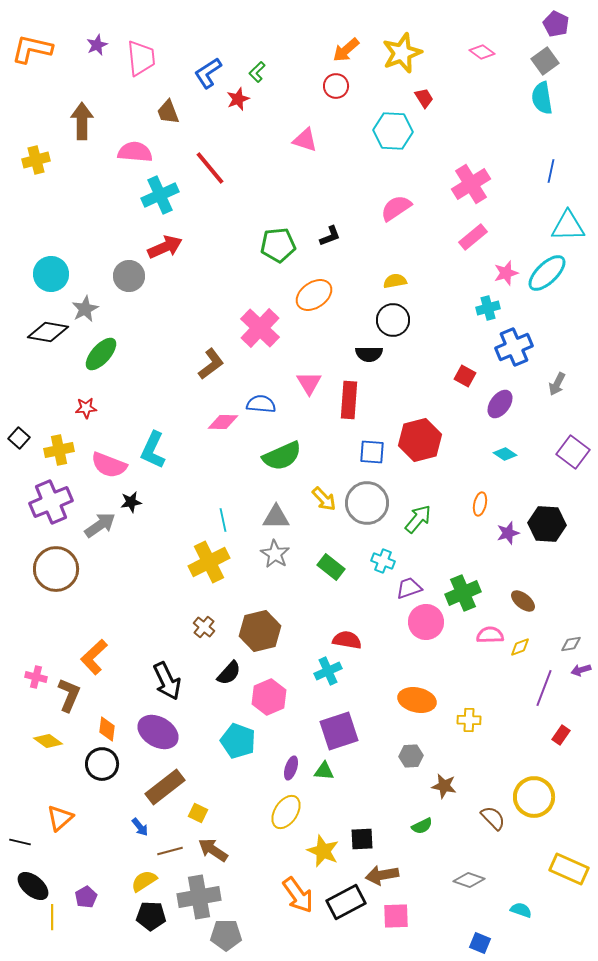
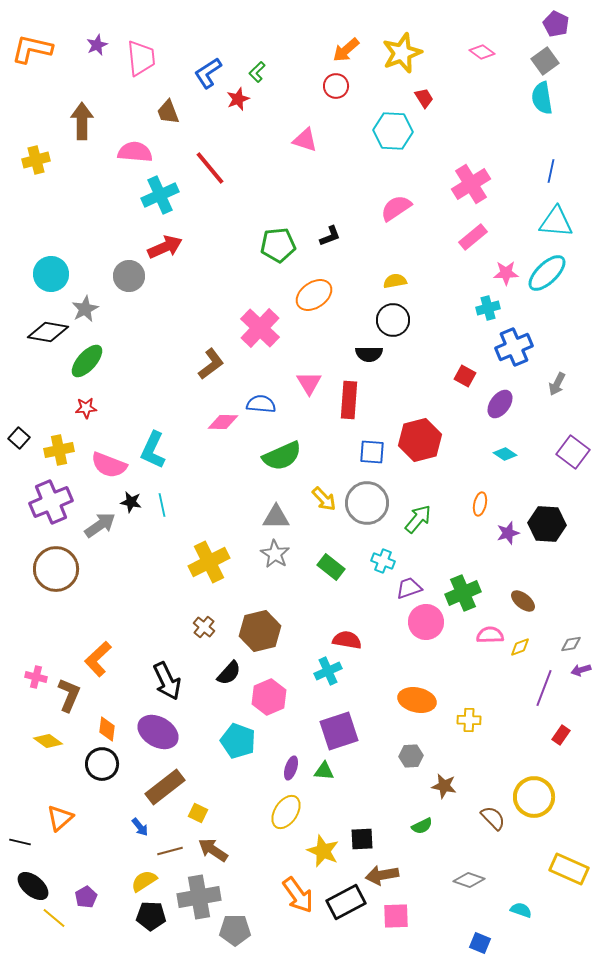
cyan triangle at (568, 226): moved 12 px left, 4 px up; rotated 6 degrees clockwise
pink star at (506, 273): rotated 15 degrees clockwise
green ellipse at (101, 354): moved 14 px left, 7 px down
black star at (131, 502): rotated 20 degrees clockwise
cyan line at (223, 520): moved 61 px left, 15 px up
orange L-shape at (94, 657): moved 4 px right, 2 px down
yellow line at (52, 917): moved 2 px right, 1 px down; rotated 50 degrees counterclockwise
gray pentagon at (226, 935): moved 9 px right, 5 px up
